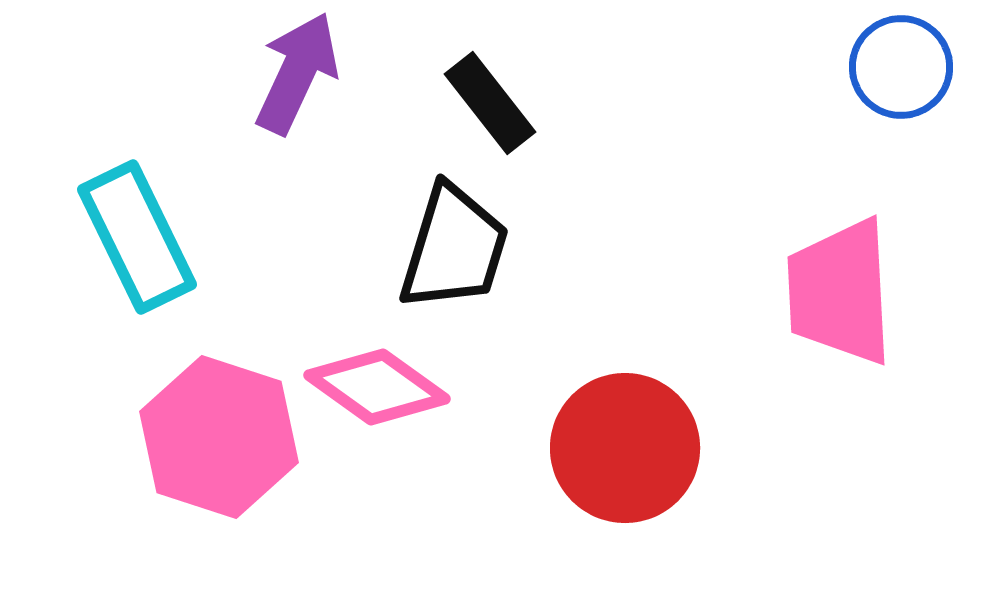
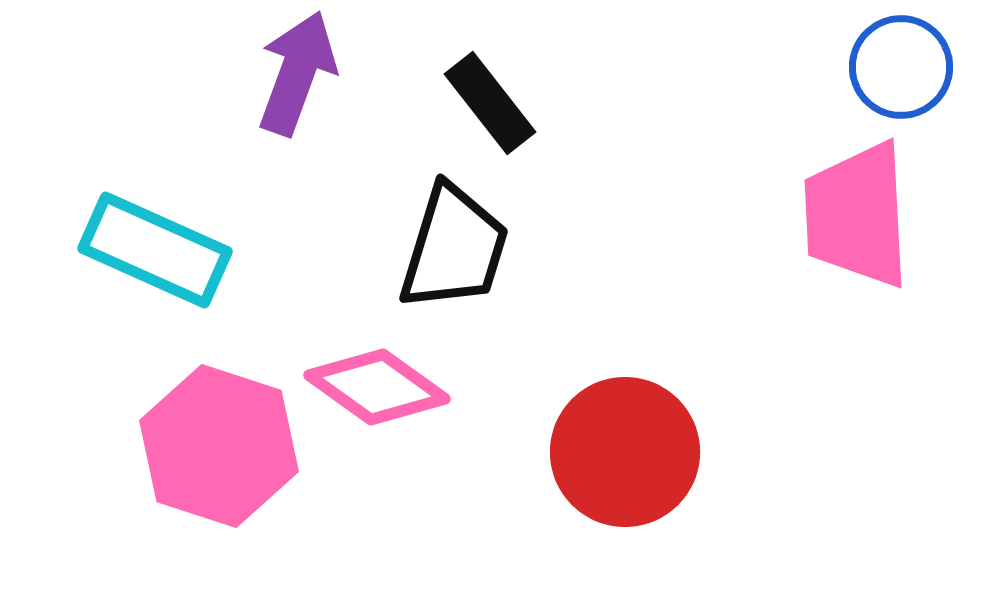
purple arrow: rotated 5 degrees counterclockwise
cyan rectangle: moved 18 px right, 13 px down; rotated 40 degrees counterclockwise
pink trapezoid: moved 17 px right, 77 px up
pink hexagon: moved 9 px down
red circle: moved 4 px down
